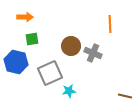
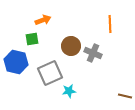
orange arrow: moved 18 px right, 3 px down; rotated 21 degrees counterclockwise
